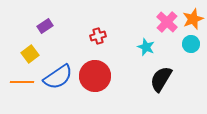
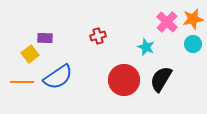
orange star: rotated 10 degrees clockwise
purple rectangle: moved 12 px down; rotated 35 degrees clockwise
cyan circle: moved 2 px right
red circle: moved 29 px right, 4 px down
